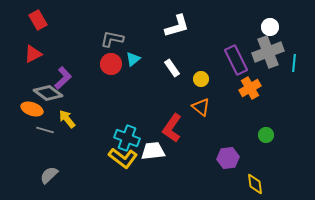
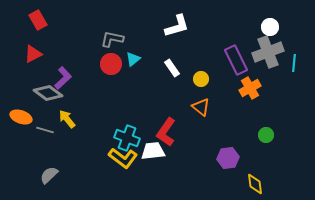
orange ellipse: moved 11 px left, 8 px down
red L-shape: moved 6 px left, 4 px down
